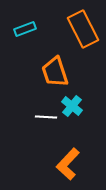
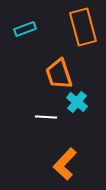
orange rectangle: moved 2 px up; rotated 12 degrees clockwise
orange trapezoid: moved 4 px right, 2 px down
cyan cross: moved 5 px right, 4 px up
orange L-shape: moved 3 px left
